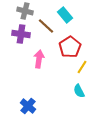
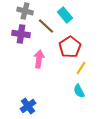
yellow line: moved 1 px left, 1 px down
blue cross: rotated 14 degrees clockwise
